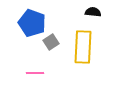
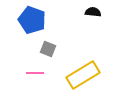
blue pentagon: moved 3 px up
gray square: moved 3 px left, 7 px down; rotated 35 degrees counterclockwise
yellow rectangle: moved 28 px down; rotated 56 degrees clockwise
